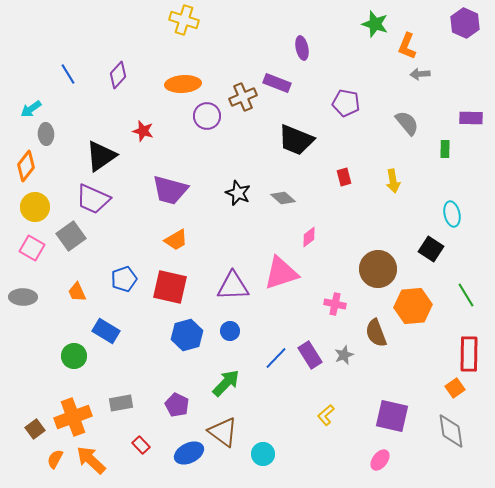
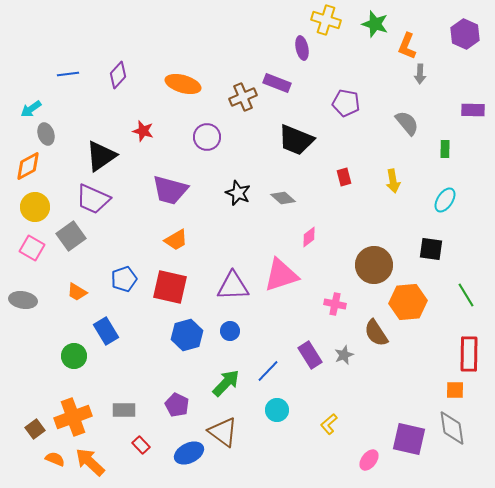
yellow cross at (184, 20): moved 142 px right
purple hexagon at (465, 23): moved 11 px down
blue line at (68, 74): rotated 65 degrees counterclockwise
gray arrow at (420, 74): rotated 84 degrees counterclockwise
orange ellipse at (183, 84): rotated 20 degrees clockwise
purple circle at (207, 116): moved 21 px down
purple rectangle at (471, 118): moved 2 px right, 8 px up
gray ellipse at (46, 134): rotated 15 degrees counterclockwise
orange diamond at (26, 166): moved 2 px right; rotated 24 degrees clockwise
cyan ellipse at (452, 214): moved 7 px left, 14 px up; rotated 45 degrees clockwise
black square at (431, 249): rotated 25 degrees counterclockwise
brown circle at (378, 269): moved 4 px left, 4 px up
pink triangle at (281, 273): moved 2 px down
orange trapezoid at (77, 292): rotated 35 degrees counterclockwise
gray ellipse at (23, 297): moved 3 px down; rotated 8 degrees clockwise
orange hexagon at (413, 306): moved 5 px left, 4 px up
blue rectangle at (106, 331): rotated 28 degrees clockwise
brown semicircle at (376, 333): rotated 12 degrees counterclockwise
blue line at (276, 358): moved 8 px left, 13 px down
orange square at (455, 388): moved 2 px down; rotated 36 degrees clockwise
gray rectangle at (121, 403): moved 3 px right, 7 px down; rotated 10 degrees clockwise
yellow L-shape at (326, 415): moved 3 px right, 9 px down
purple square at (392, 416): moved 17 px right, 23 px down
gray diamond at (451, 431): moved 1 px right, 3 px up
cyan circle at (263, 454): moved 14 px right, 44 px up
orange semicircle at (55, 459): rotated 84 degrees clockwise
orange arrow at (91, 460): moved 1 px left, 2 px down
pink ellipse at (380, 460): moved 11 px left
